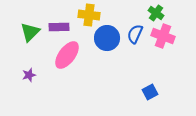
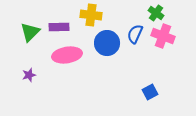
yellow cross: moved 2 px right
blue circle: moved 5 px down
pink ellipse: rotated 44 degrees clockwise
